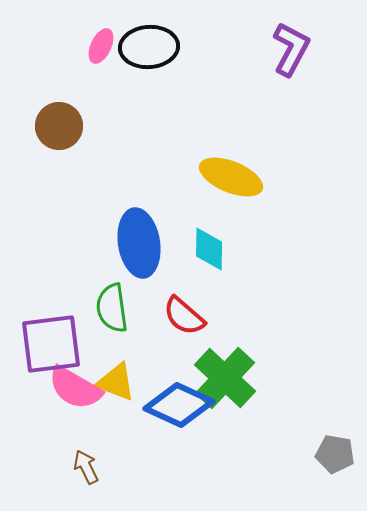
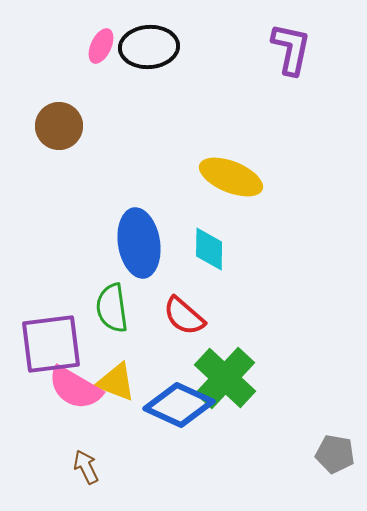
purple L-shape: rotated 16 degrees counterclockwise
